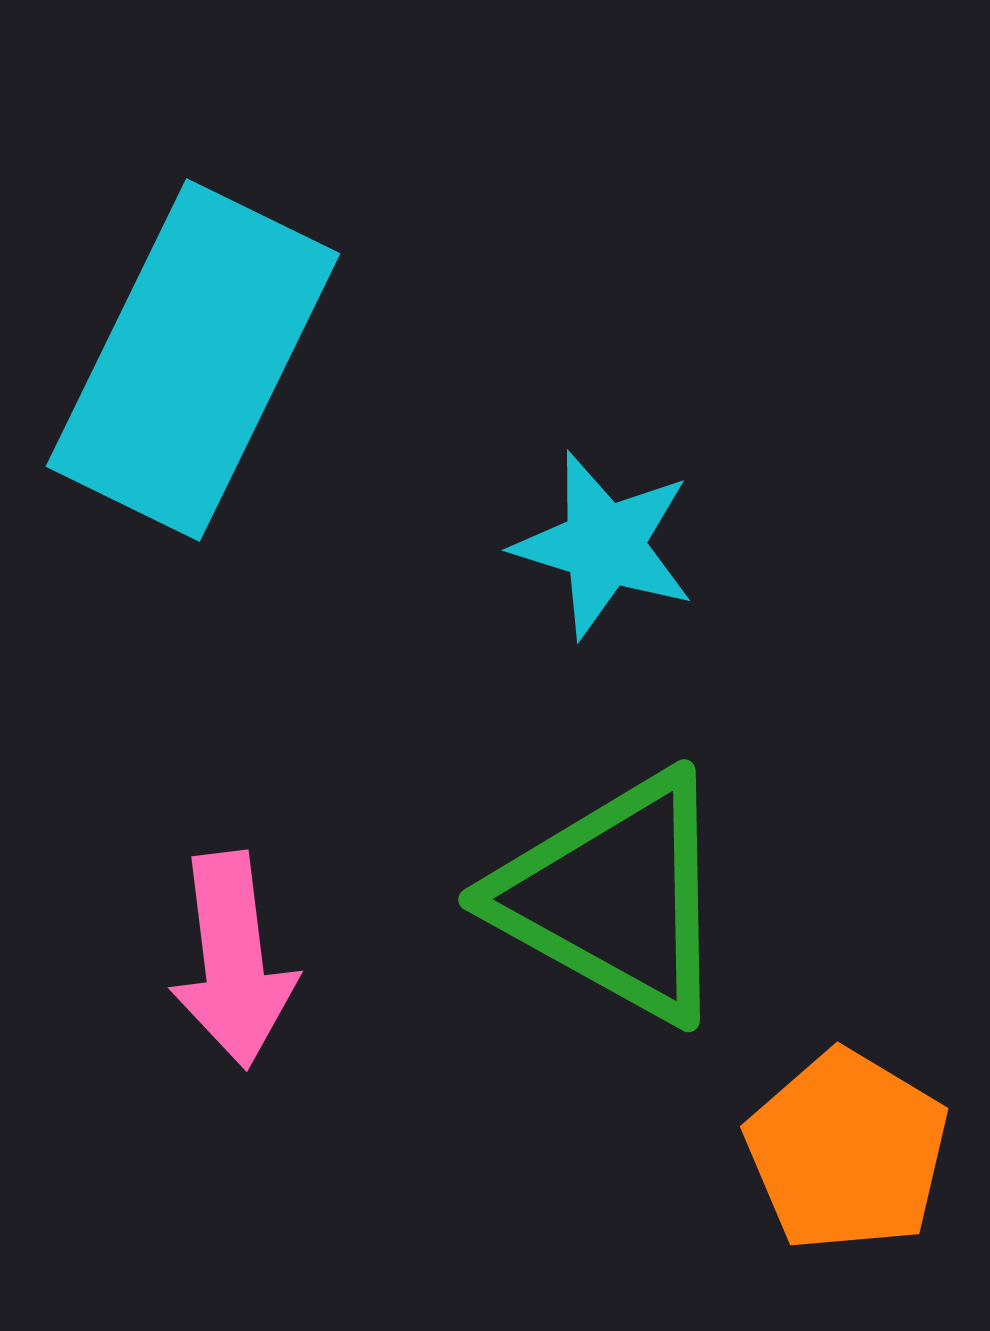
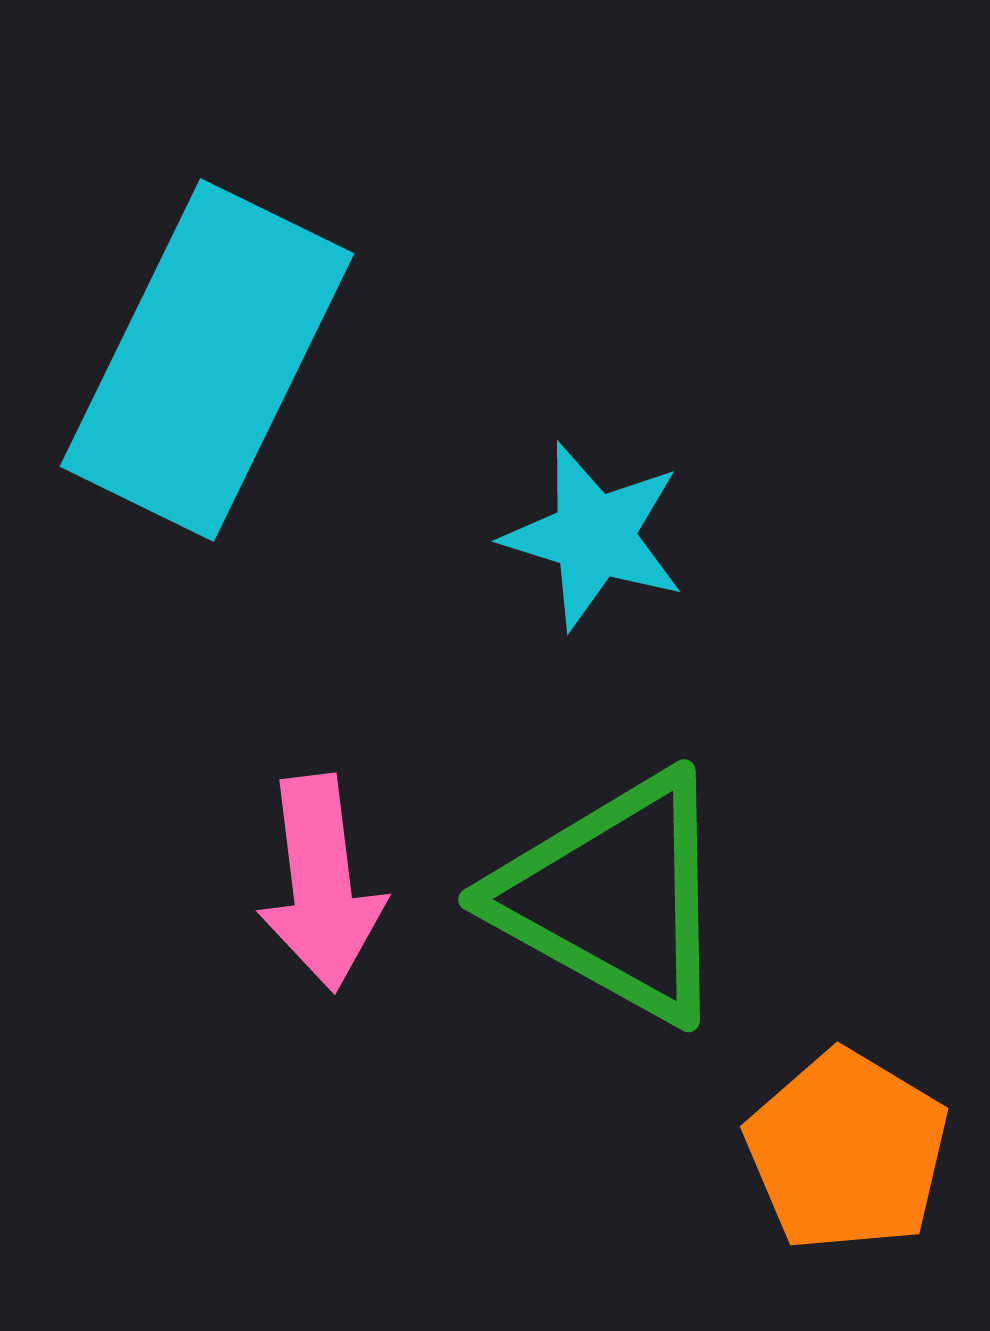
cyan rectangle: moved 14 px right
cyan star: moved 10 px left, 9 px up
pink arrow: moved 88 px right, 77 px up
